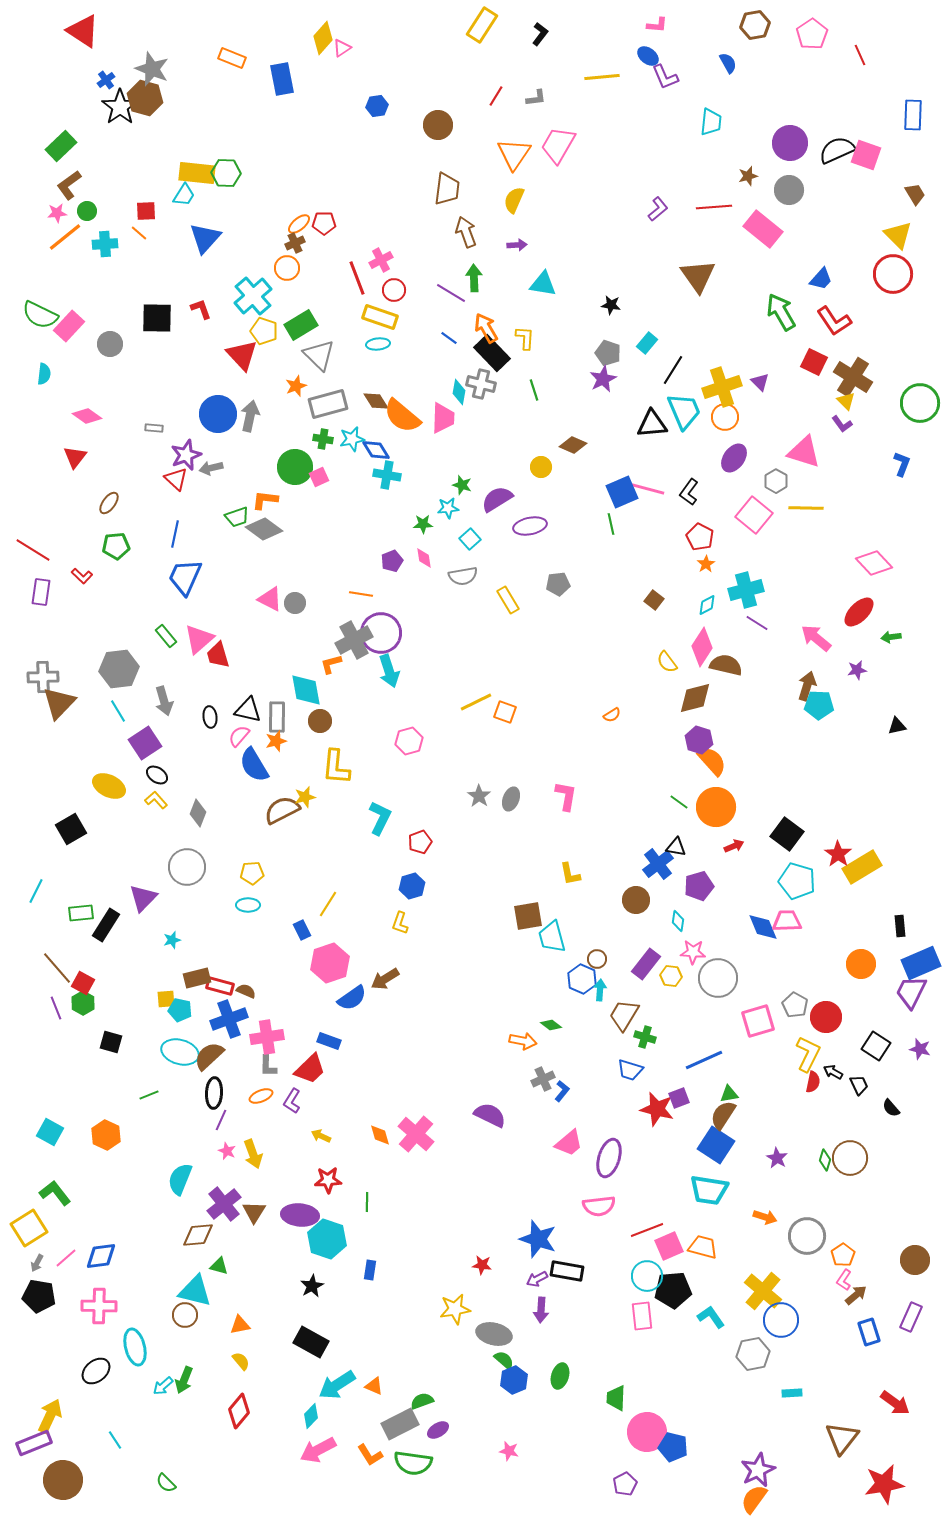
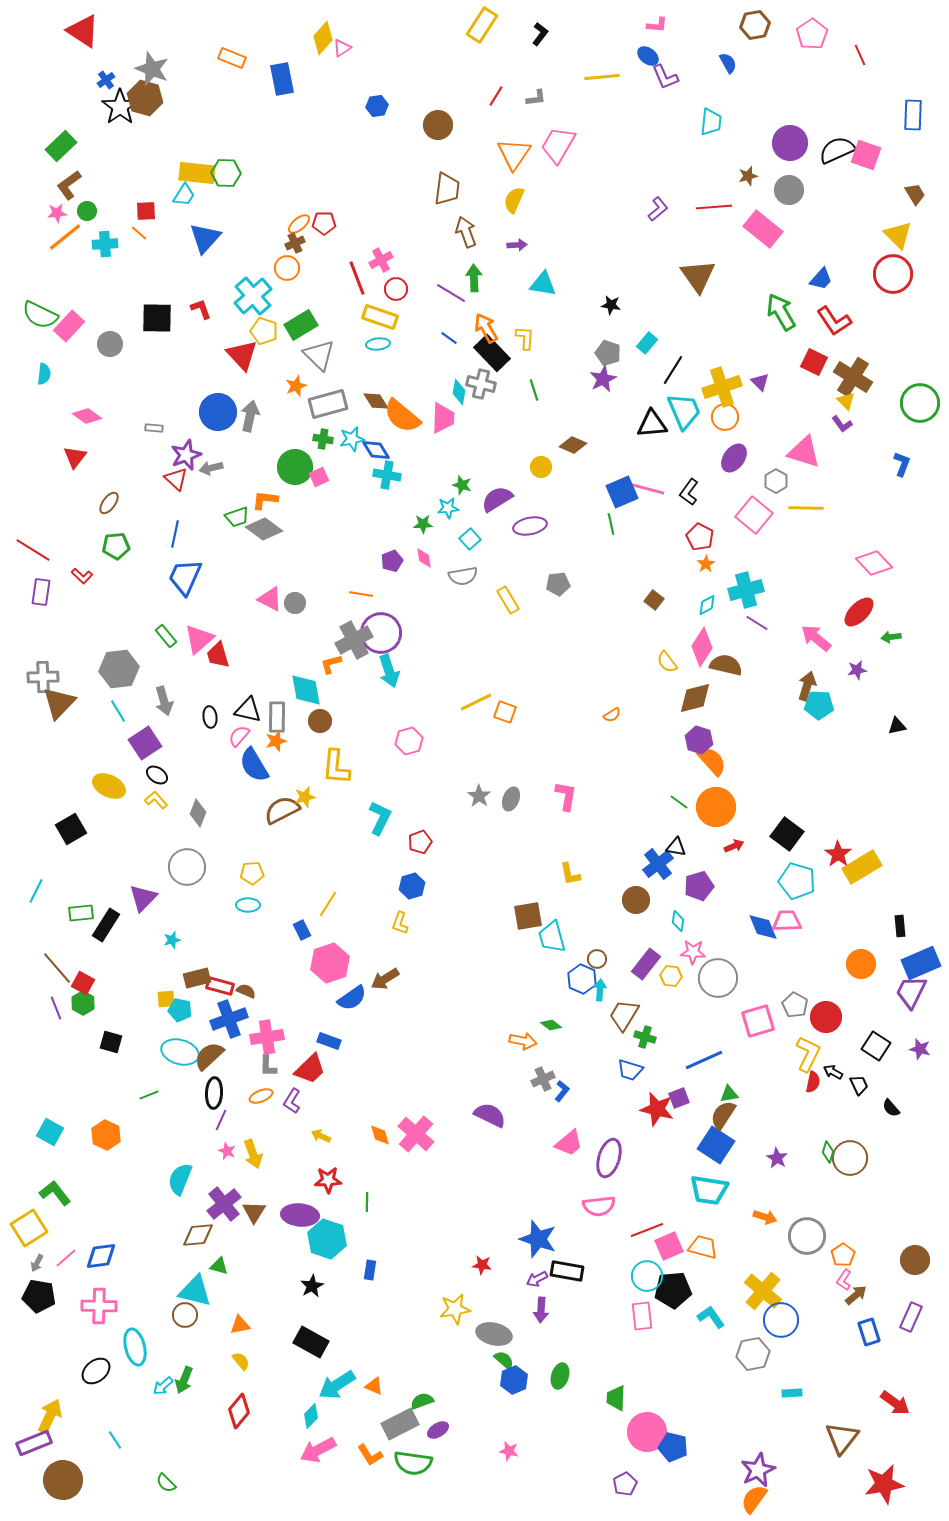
red circle at (394, 290): moved 2 px right, 1 px up
blue circle at (218, 414): moved 2 px up
green diamond at (825, 1160): moved 3 px right, 8 px up
